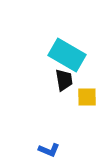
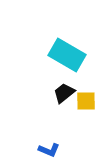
black trapezoid: moved 13 px down; rotated 120 degrees counterclockwise
yellow square: moved 1 px left, 4 px down
